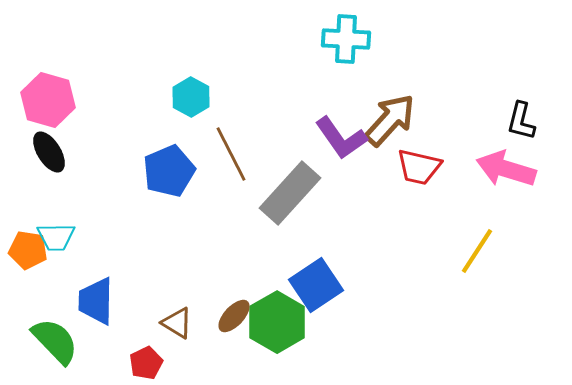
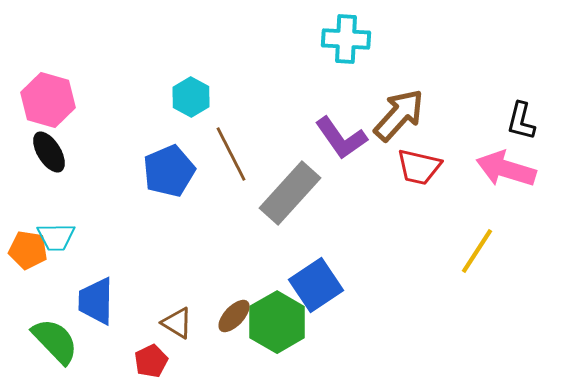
brown arrow: moved 9 px right, 5 px up
red pentagon: moved 5 px right, 2 px up
